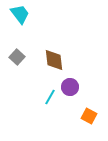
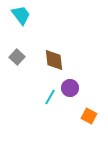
cyan trapezoid: moved 1 px right, 1 px down
purple circle: moved 1 px down
